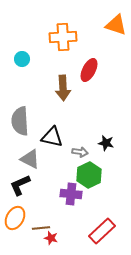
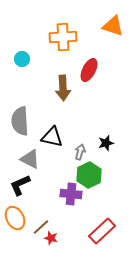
orange triangle: moved 3 px left, 1 px down
black star: rotated 28 degrees counterclockwise
gray arrow: rotated 84 degrees counterclockwise
orange ellipse: rotated 55 degrees counterclockwise
brown line: moved 1 px up; rotated 36 degrees counterclockwise
